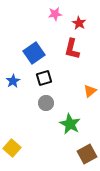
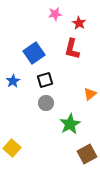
black square: moved 1 px right, 2 px down
orange triangle: moved 3 px down
green star: rotated 15 degrees clockwise
